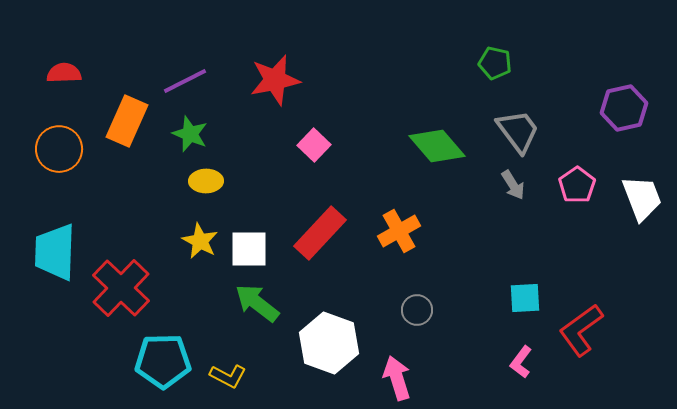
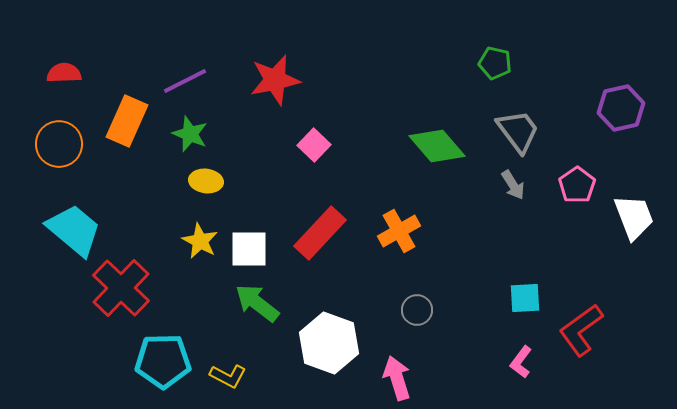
purple hexagon: moved 3 px left
orange circle: moved 5 px up
yellow ellipse: rotated 8 degrees clockwise
white trapezoid: moved 8 px left, 19 px down
cyan trapezoid: moved 19 px right, 22 px up; rotated 128 degrees clockwise
